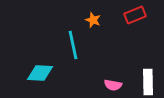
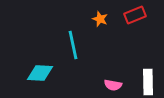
orange star: moved 7 px right, 1 px up
